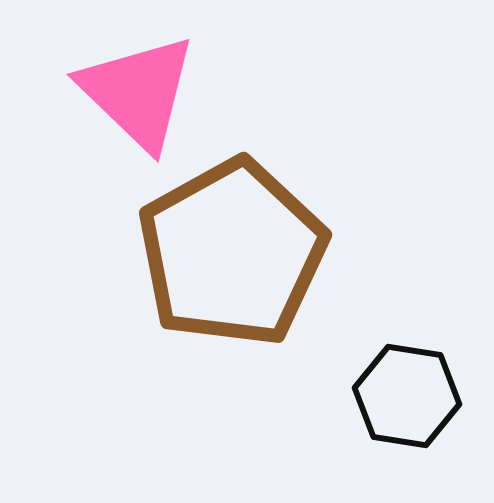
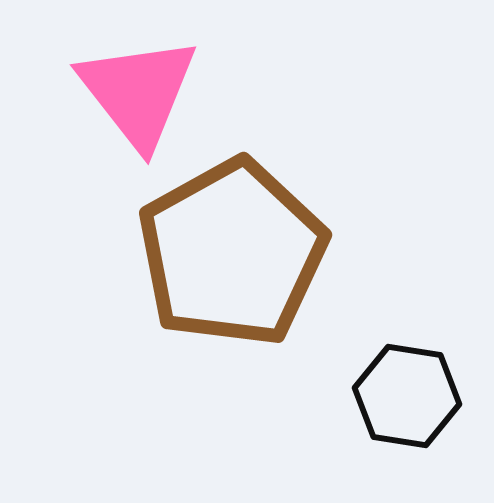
pink triangle: rotated 8 degrees clockwise
